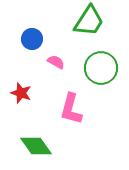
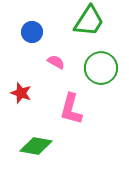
blue circle: moved 7 px up
green diamond: rotated 44 degrees counterclockwise
